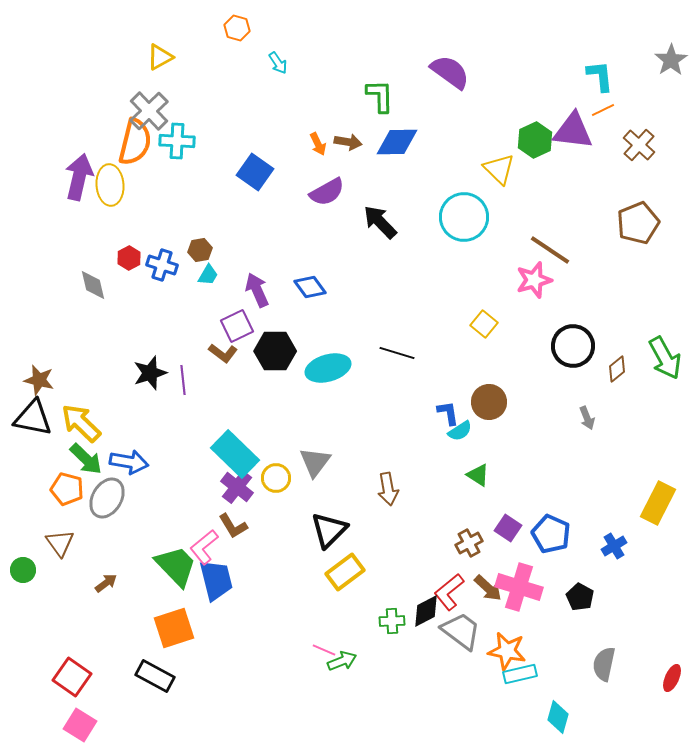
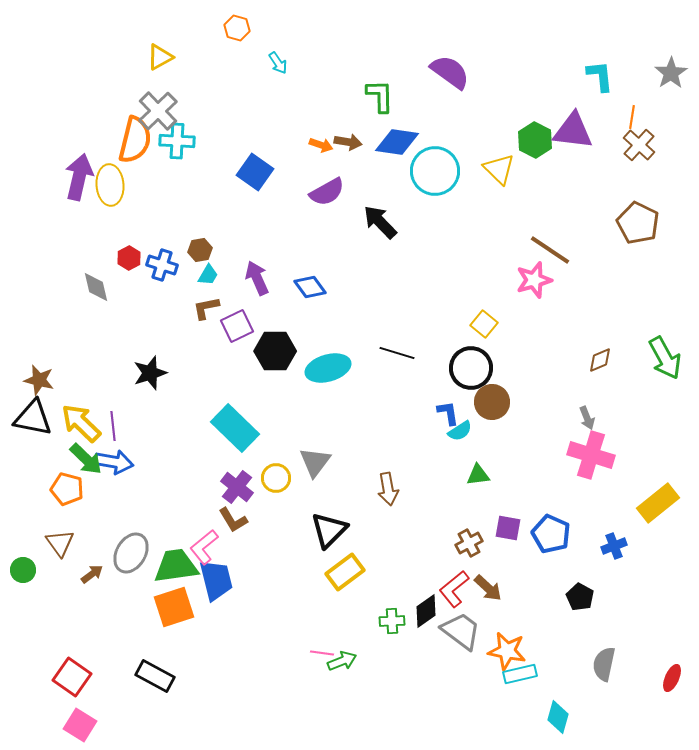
gray star at (671, 60): moved 13 px down
orange line at (603, 110): moved 29 px right, 7 px down; rotated 55 degrees counterclockwise
gray cross at (149, 111): moved 9 px right
green hexagon at (535, 140): rotated 8 degrees counterclockwise
orange semicircle at (135, 142): moved 2 px up
blue diamond at (397, 142): rotated 9 degrees clockwise
orange arrow at (318, 144): moved 3 px right, 1 px down; rotated 45 degrees counterclockwise
cyan circle at (464, 217): moved 29 px left, 46 px up
brown pentagon at (638, 223): rotated 24 degrees counterclockwise
gray diamond at (93, 285): moved 3 px right, 2 px down
purple arrow at (257, 290): moved 12 px up
black circle at (573, 346): moved 102 px left, 22 px down
brown L-shape at (223, 353): moved 17 px left, 45 px up; rotated 132 degrees clockwise
brown diamond at (617, 369): moved 17 px left, 9 px up; rotated 16 degrees clockwise
purple line at (183, 380): moved 70 px left, 46 px down
brown circle at (489, 402): moved 3 px right
cyan rectangle at (235, 454): moved 26 px up
blue arrow at (129, 462): moved 15 px left
green triangle at (478, 475): rotated 40 degrees counterclockwise
gray ellipse at (107, 498): moved 24 px right, 55 px down
yellow rectangle at (658, 503): rotated 24 degrees clockwise
brown L-shape at (233, 526): moved 6 px up
purple square at (508, 528): rotated 24 degrees counterclockwise
blue cross at (614, 546): rotated 10 degrees clockwise
green trapezoid at (176, 566): rotated 54 degrees counterclockwise
brown arrow at (106, 583): moved 14 px left, 9 px up
pink cross at (519, 587): moved 72 px right, 132 px up
red L-shape at (449, 592): moved 5 px right, 3 px up
black diamond at (426, 611): rotated 8 degrees counterclockwise
orange square at (174, 628): moved 21 px up
pink line at (324, 650): moved 2 px left, 3 px down; rotated 15 degrees counterclockwise
